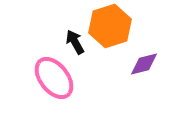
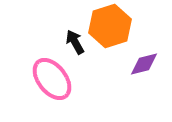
pink ellipse: moved 2 px left, 1 px down
